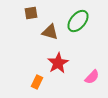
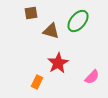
brown triangle: moved 1 px right, 1 px up
